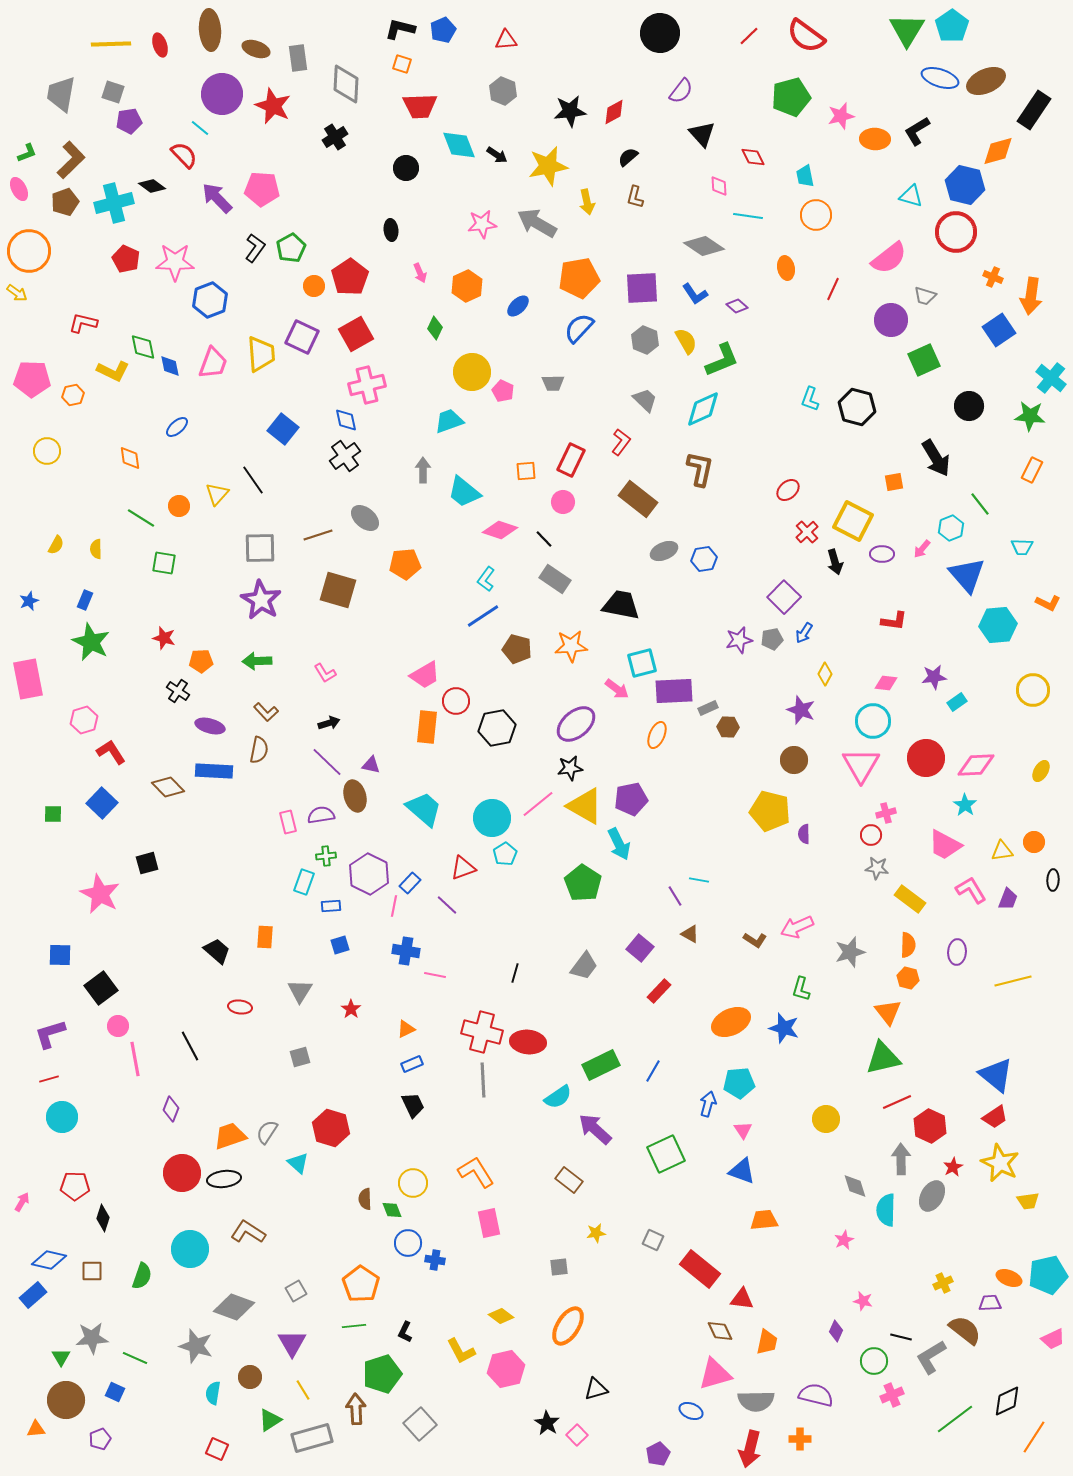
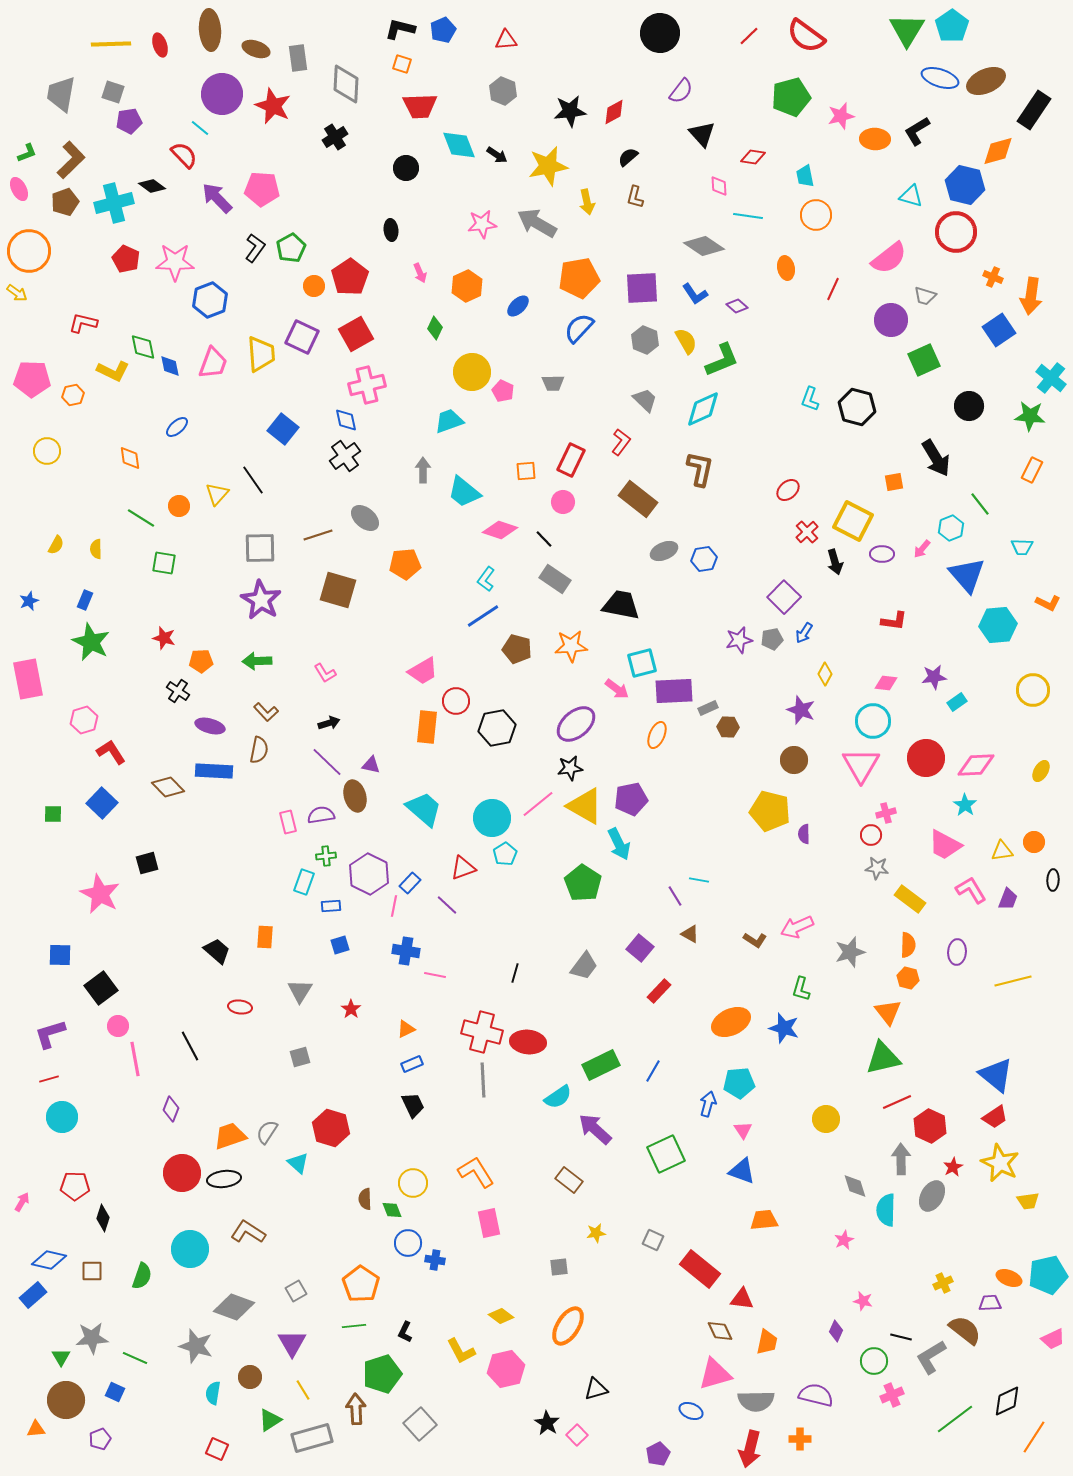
red diamond at (753, 157): rotated 55 degrees counterclockwise
pink trapezoid at (425, 675): moved 2 px left, 4 px up
